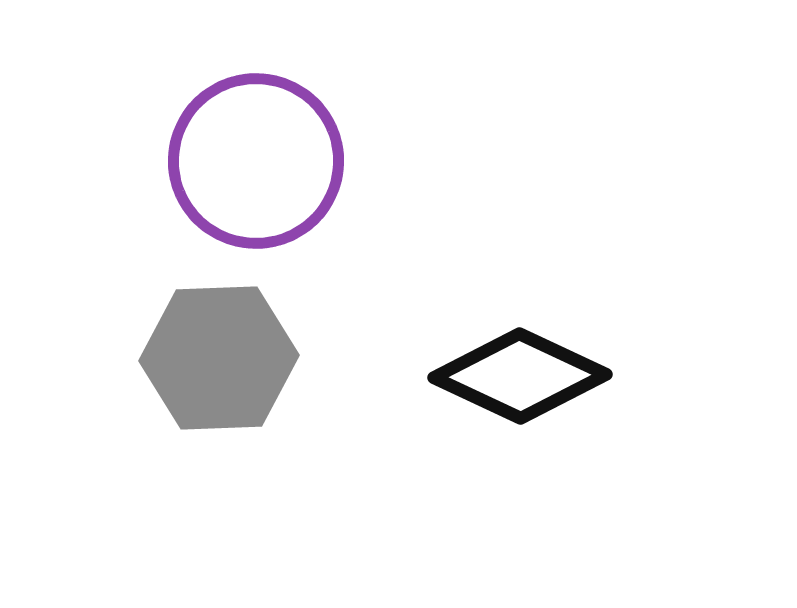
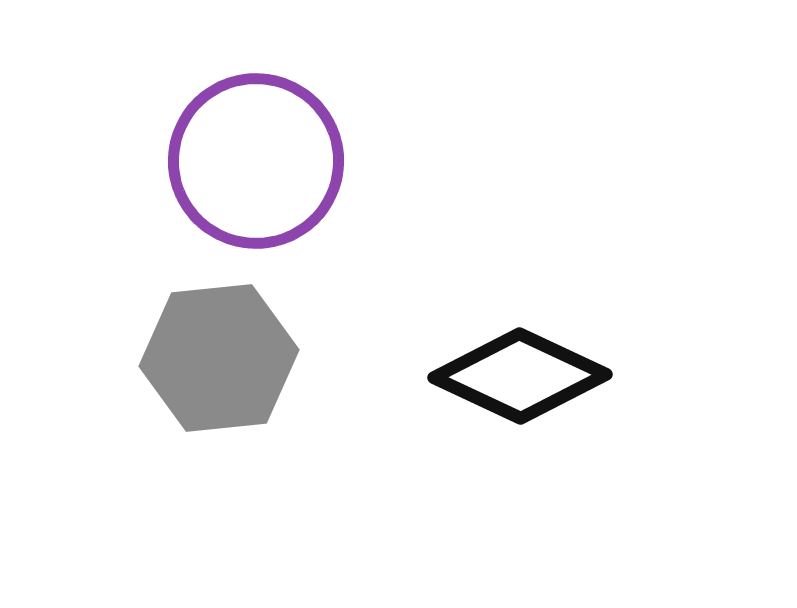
gray hexagon: rotated 4 degrees counterclockwise
